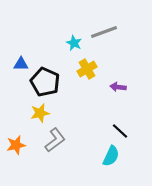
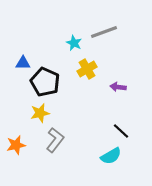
blue triangle: moved 2 px right, 1 px up
black line: moved 1 px right
gray L-shape: rotated 15 degrees counterclockwise
cyan semicircle: rotated 35 degrees clockwise
